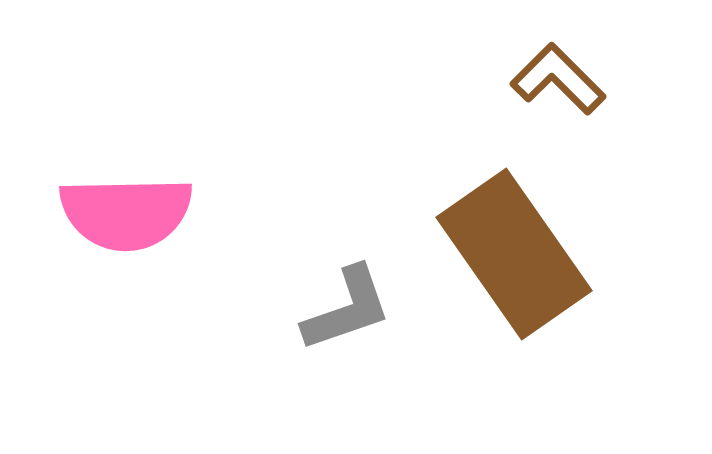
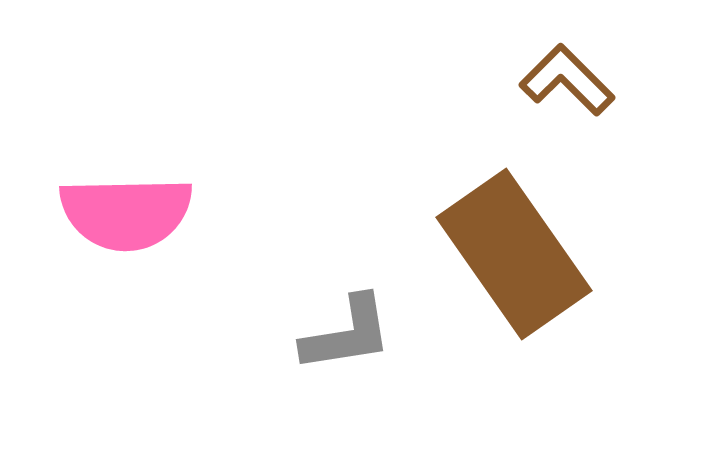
brown L-shape: moved 9 px right, 1 px down
gray L-shape: moved 25 px down; rotated 10 degrees clockwise
